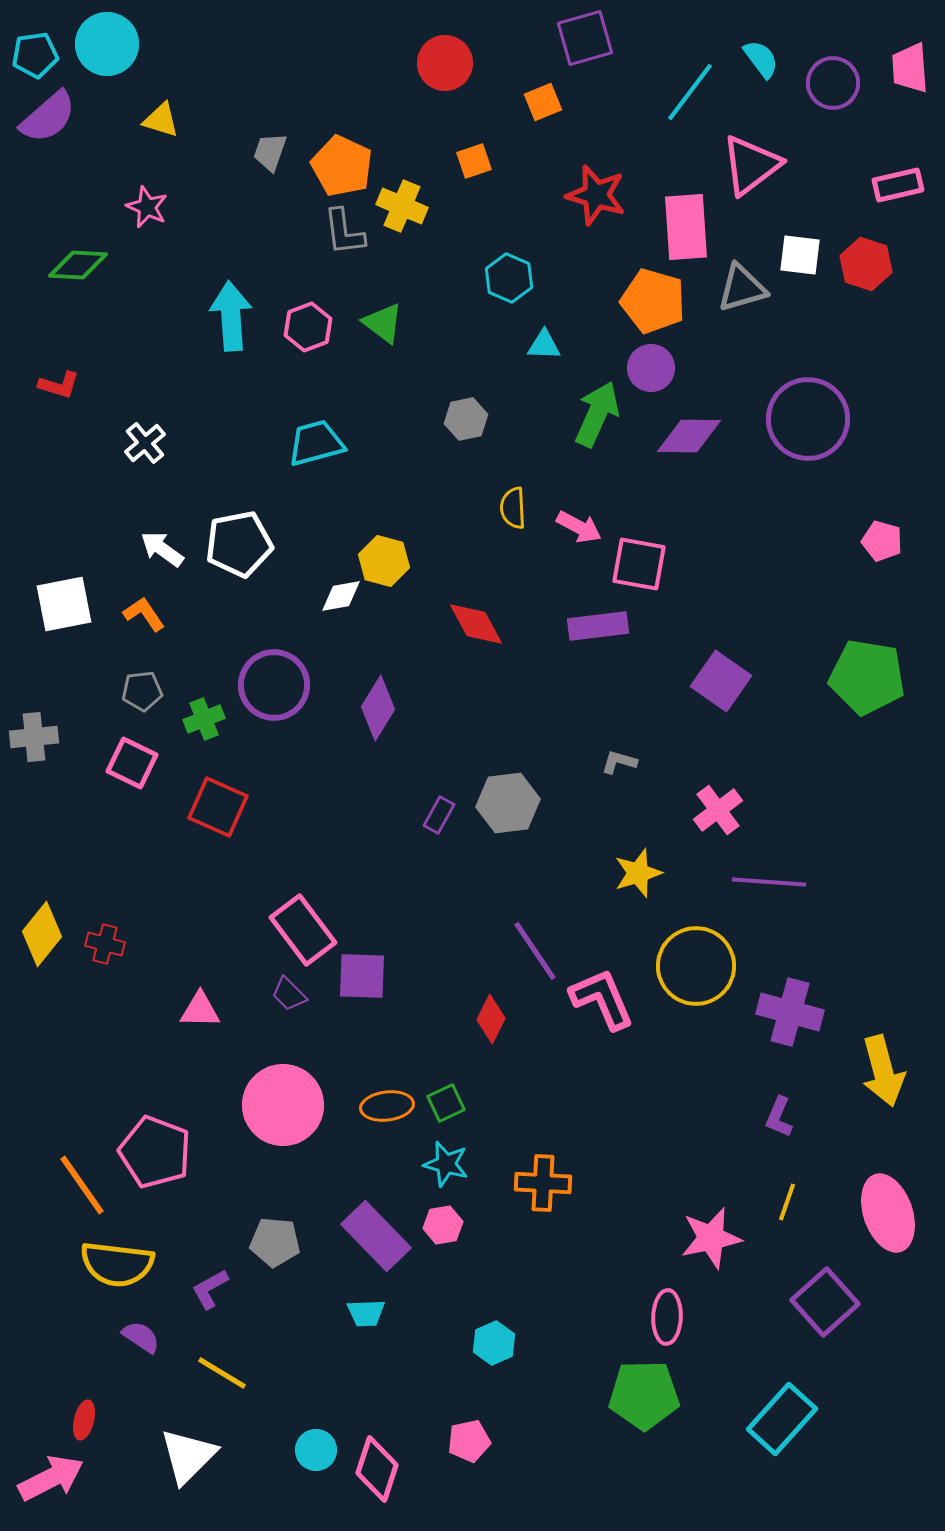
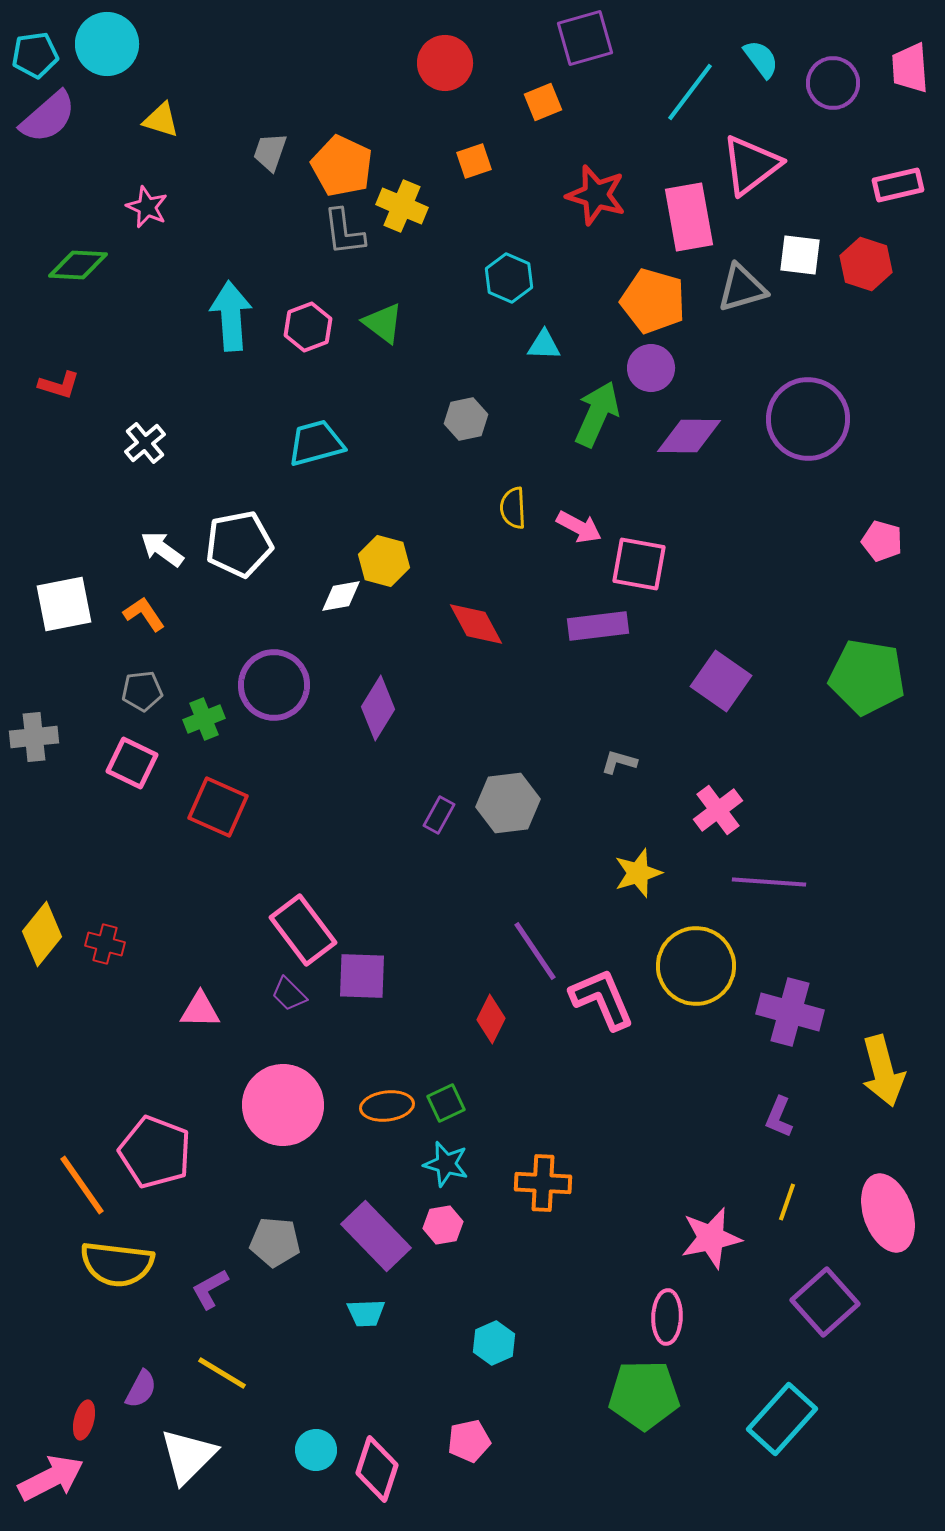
pink rectangle at (686, 227): moved 3 px right, 10 px up; rotated 6 degrees counterclockwise
purple semicircle at (141, 1337): moved 52 px down; rotated 84 degrees clockwise
